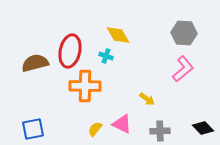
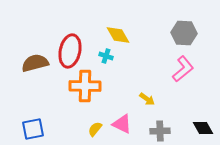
black diamond: rotated 15 degrees clockwise
